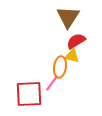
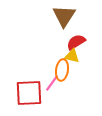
brown triangle: moved 4 px left, 1 px up
red semicircle: moved 1 px down
orange ellipse: moved 2 px right, 3 px down
red square: moved 1 px up
